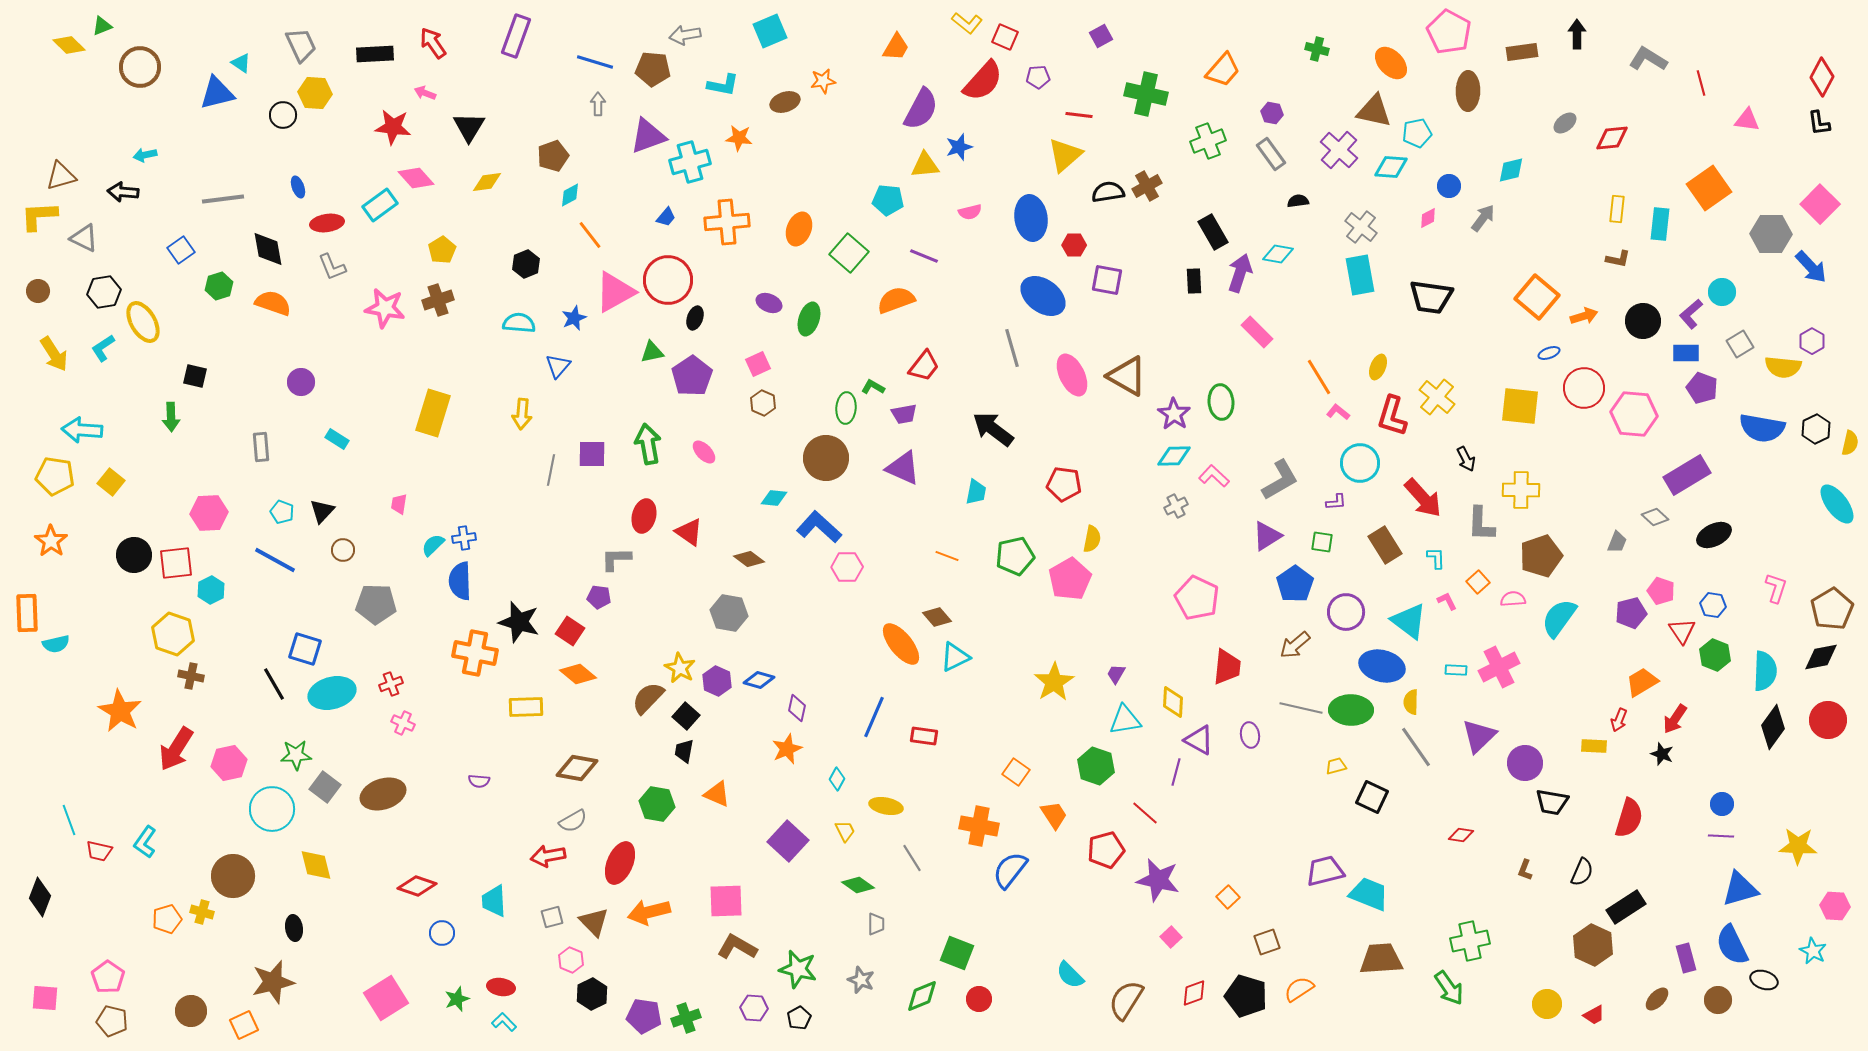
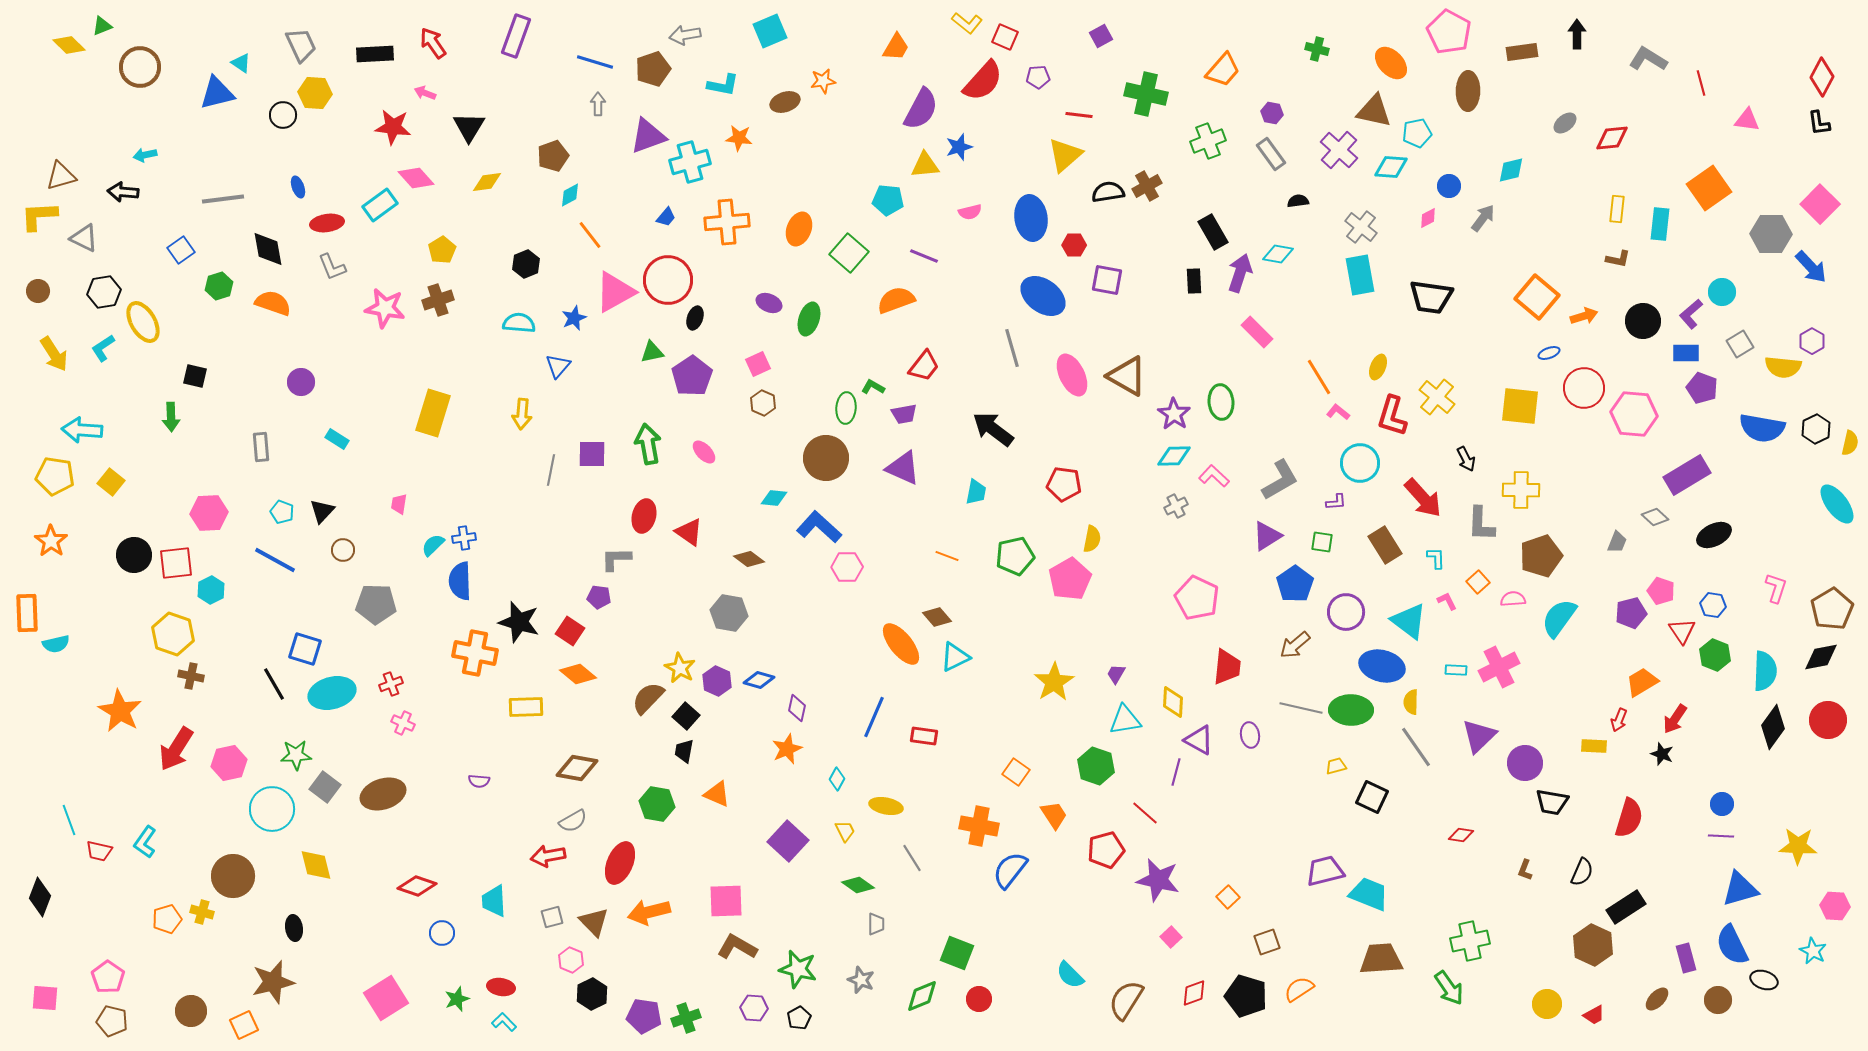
brown pentagon at (653, 69): rotated 24 degrees counterclockwise
